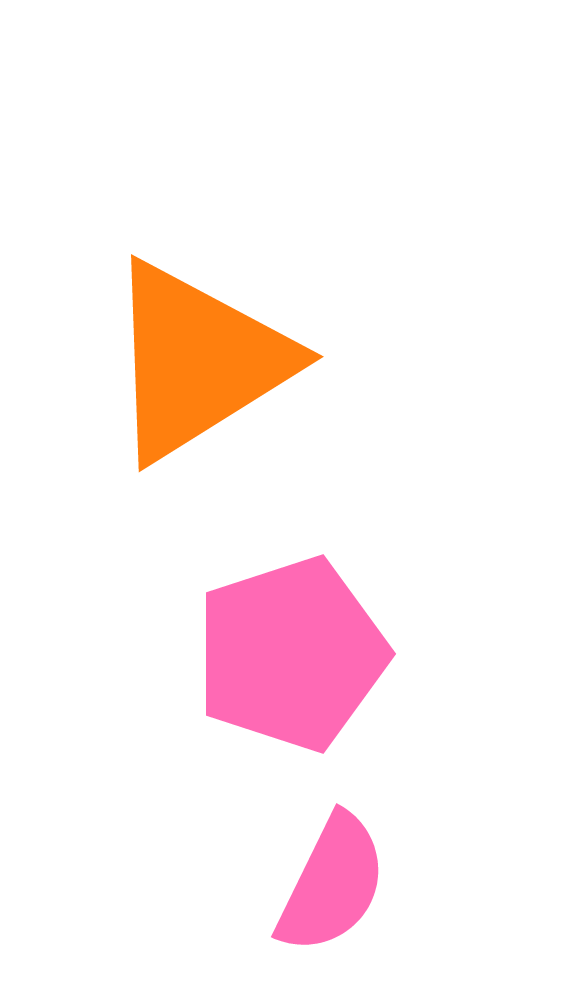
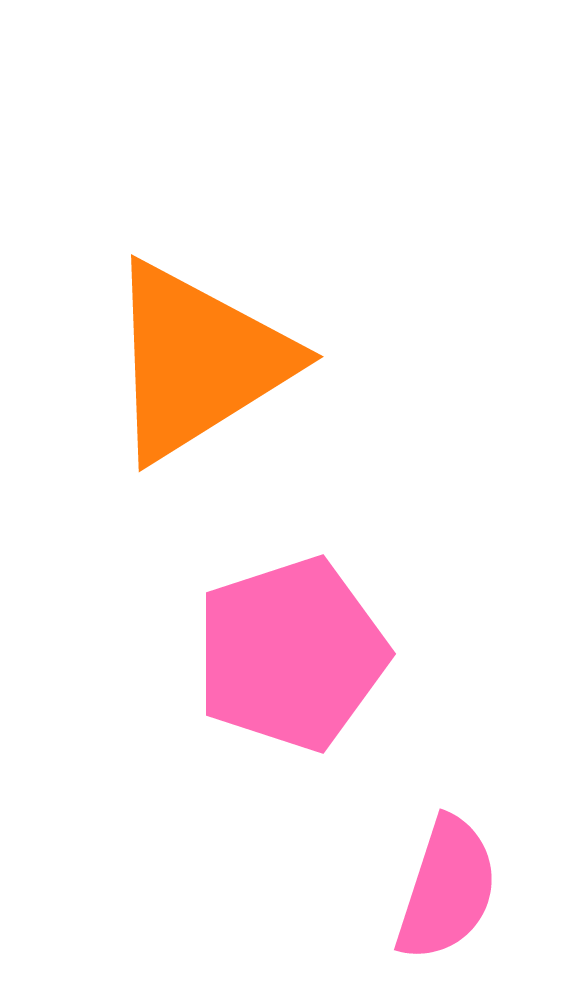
pink semicircle: moved 115 px right, 5 px down; rotated 8 degrees counterclockwise
